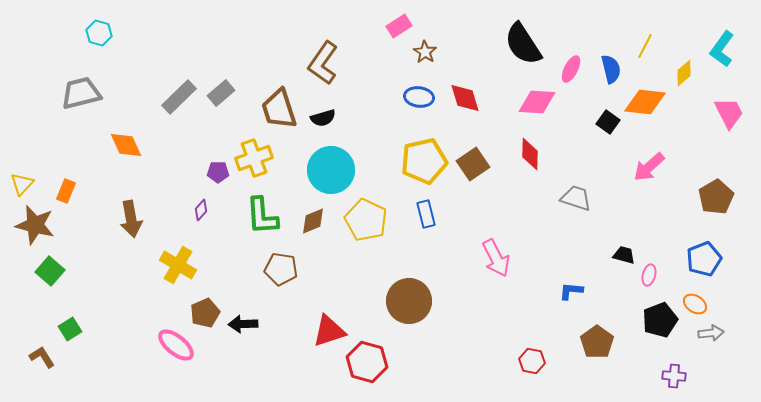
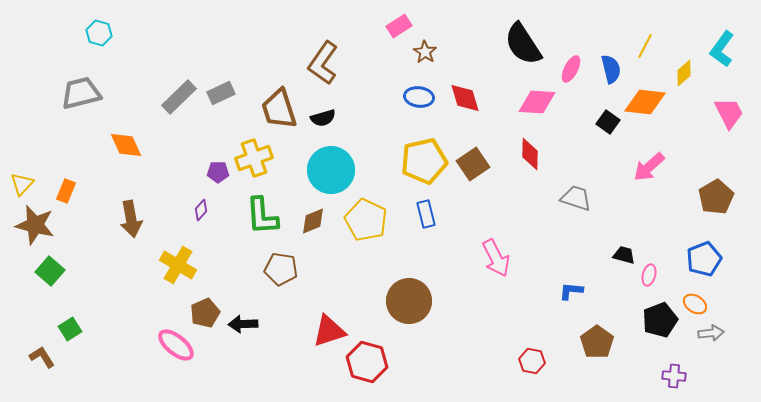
gray rectangle at (221, 93): rotated 16 degrees clockwise
